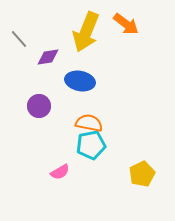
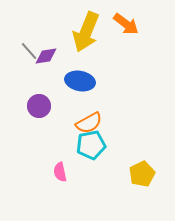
gray line: moved 10 px right, 12 px down
purple diamond: moved 2 px left, 1 px up
orange semicircle: rotated 140 degrees clockwise
pink semicircle: rotated 108 degrees clockwise
